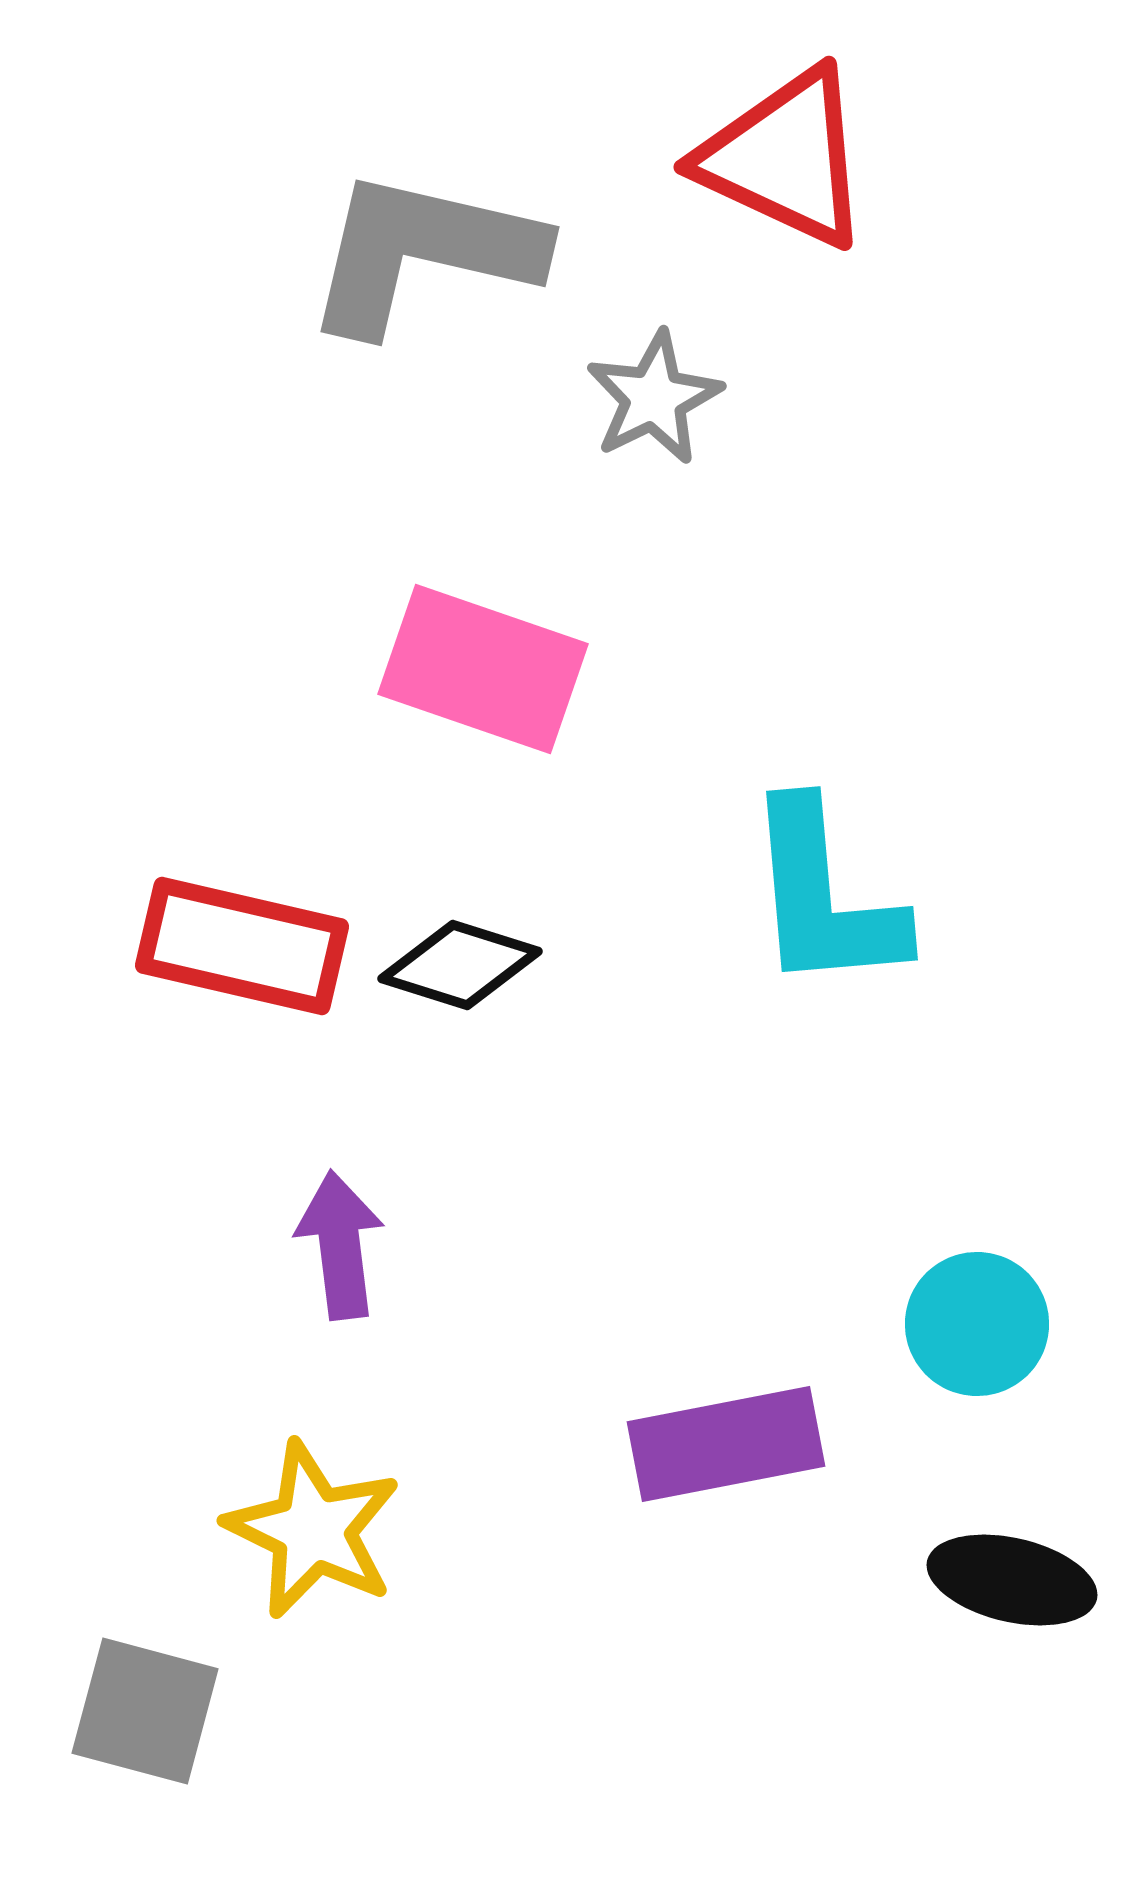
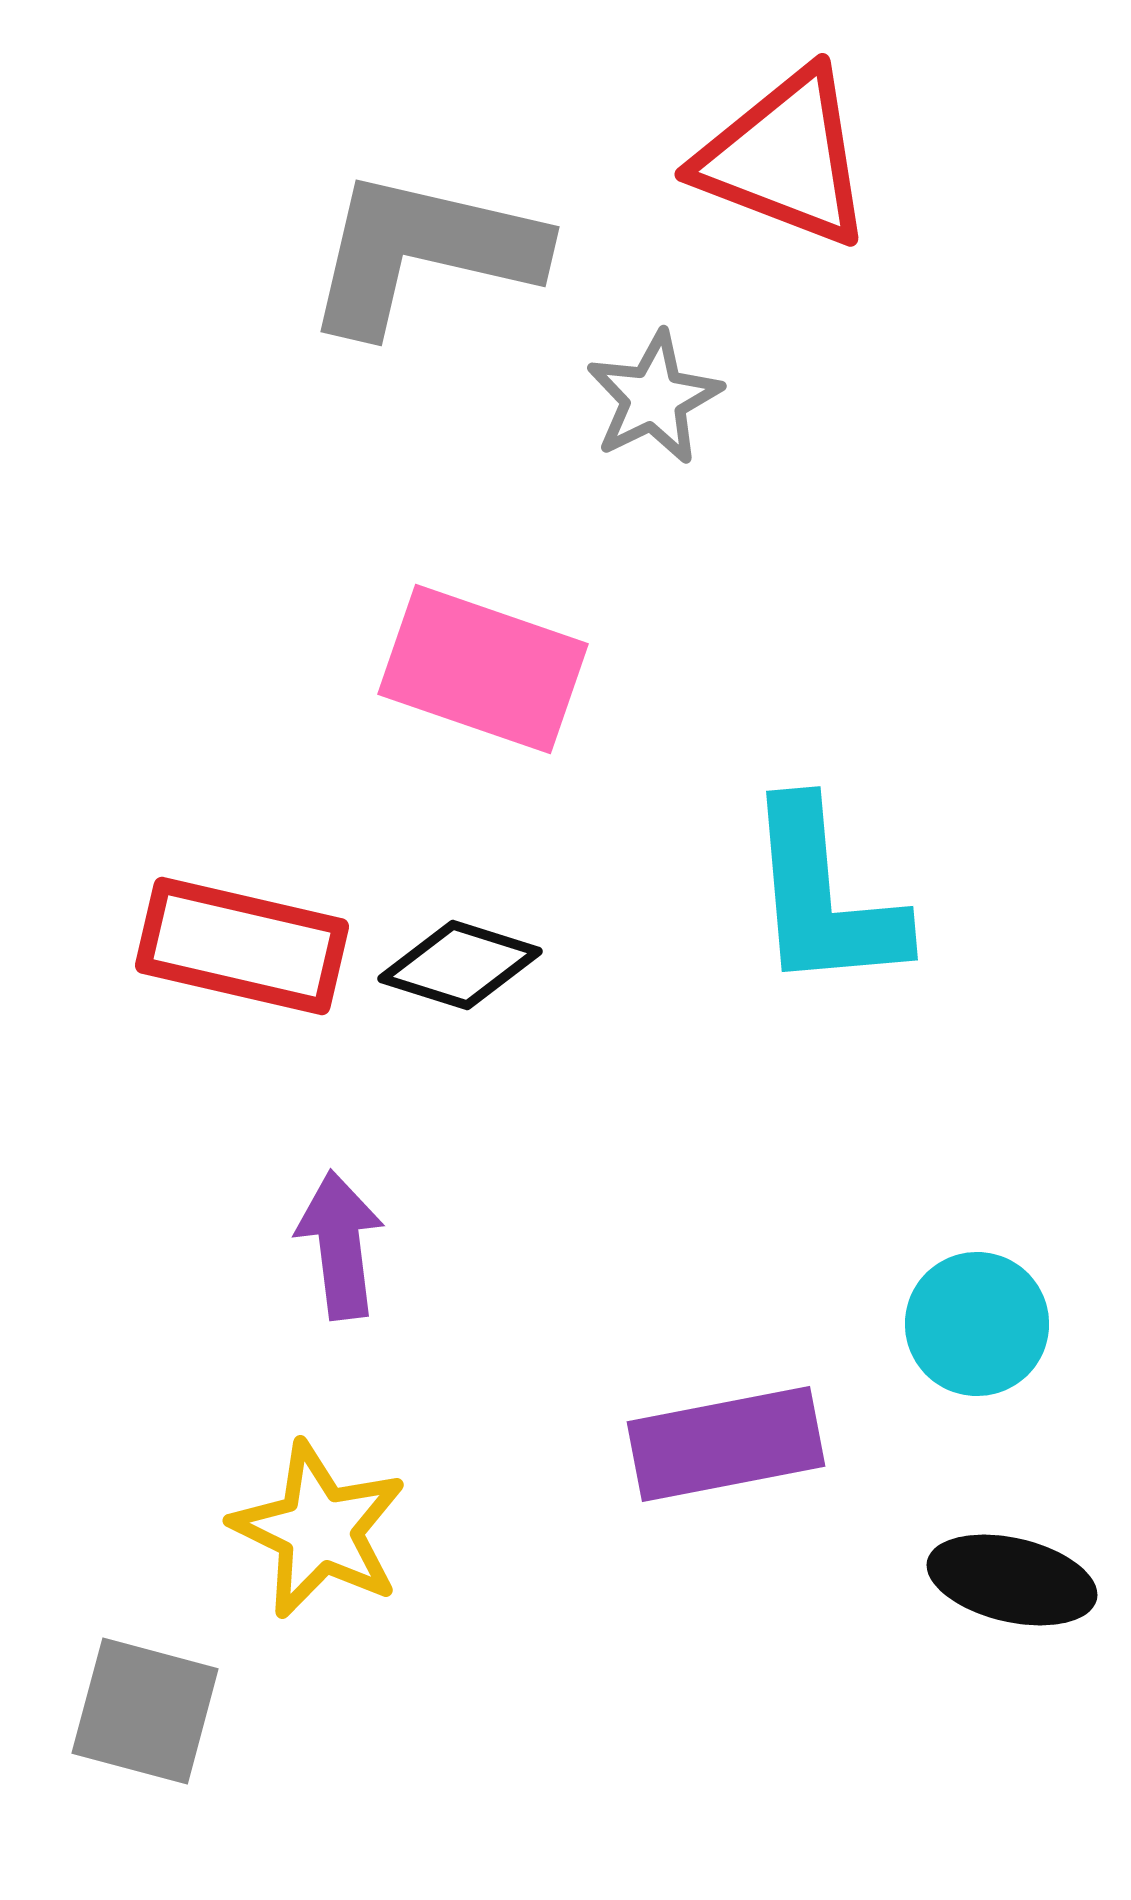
red triangle: rotated 4 degrees counterclockwise
yellow star: moved 6 px right
